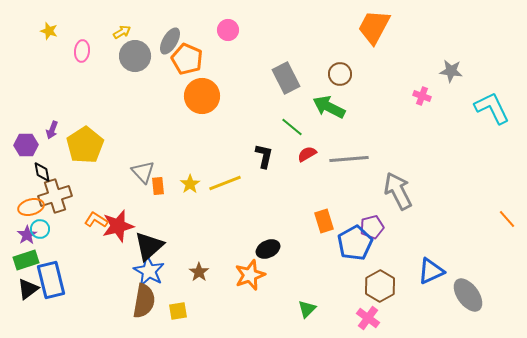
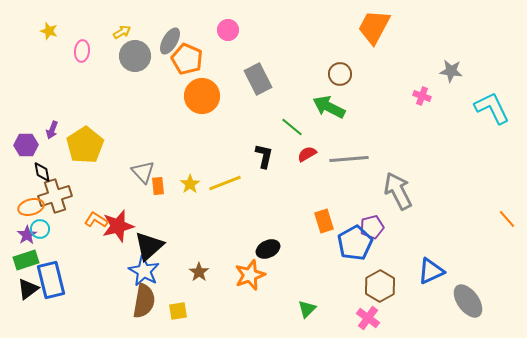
gray rectangle at (286, 78): moved 28 px left, 1 px down
blue star at (149, 271): moved 5 px left
gray ellipse at (468, 295): moved 6 px down
